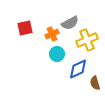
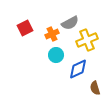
red square: rotated 14 degrees counterclockwise
cyan circle: moved 1 px left, 1 px down
brown semicircle: moved 5 px down
